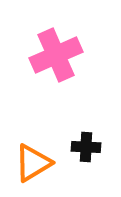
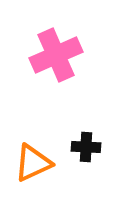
orange triangle: rotated 6 degrees clockwise
